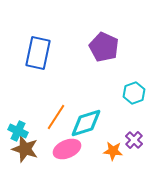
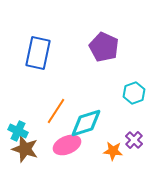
orange line: moved 6 px up
pink ellipse: moved 4 px up
